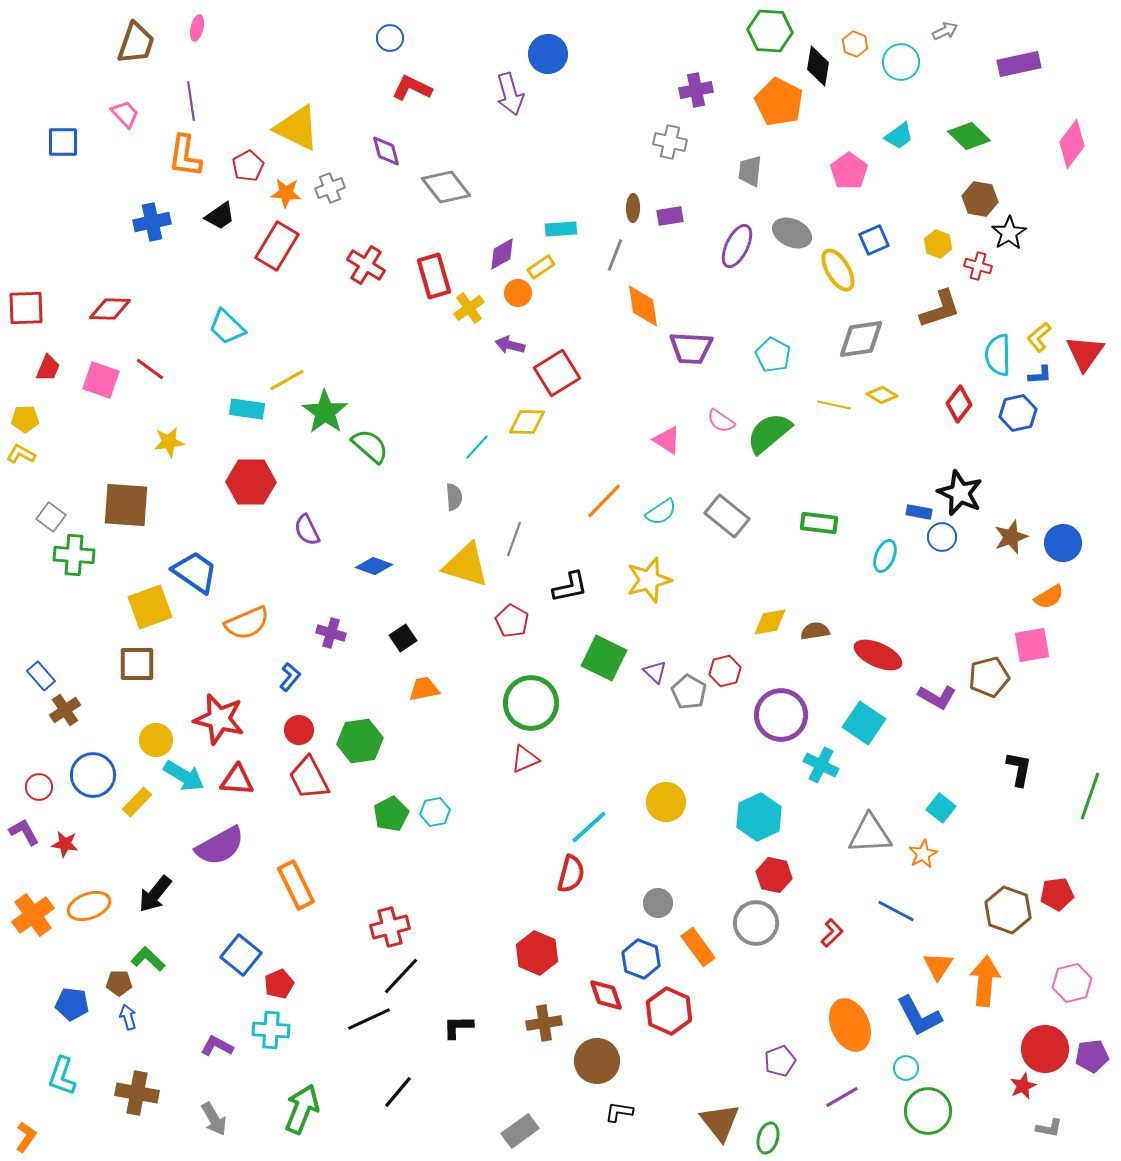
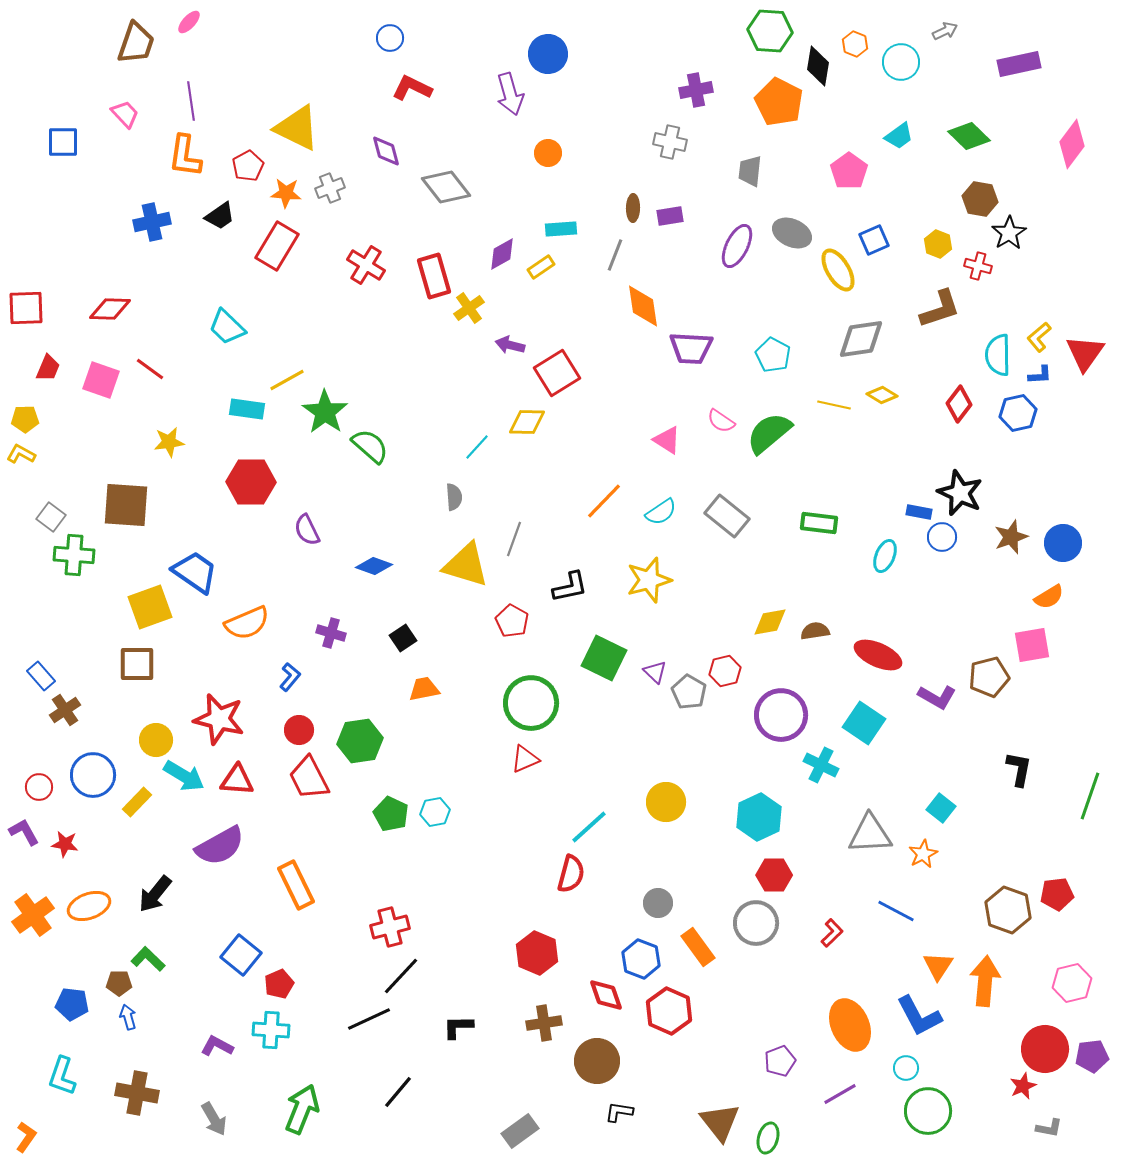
pink ellipse at (197, 28): moved 8 px left, 6 px up; rotated 30 degrees clockwise
orange circle at (518, 293): moved 30 px right, 140 px up
green pentagon at (391, 814): rotated 20 degrees counterclockwise
red hexagon at (774, 875): rotated 12 degrees counterclockwise
purple line at (842, 1097): moved 2 px left, 3 px up
